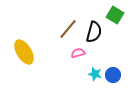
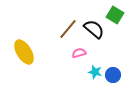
black semicircle: moved 3 px up; rotated 65 degrees counterclockwise
pink semicircle: moved 1 px right
cyan star: moved 2 px up
